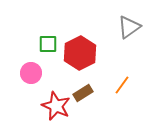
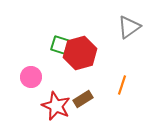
green square: moved 12 px right, 1 px down; rotated 18 degrees clockwise
red hexagon: rotated 12 degrees clockwise
pink circle: moved 4 px down
orange line: rotated 18 degrees counterclockwise
brown rectangle: moved 6 px down
